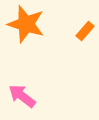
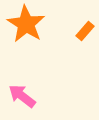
orange star: rotated 15 degrees clockwise
